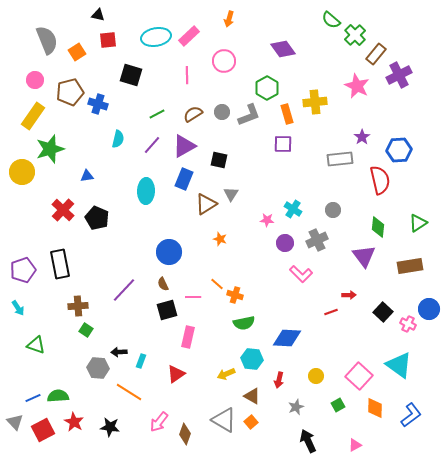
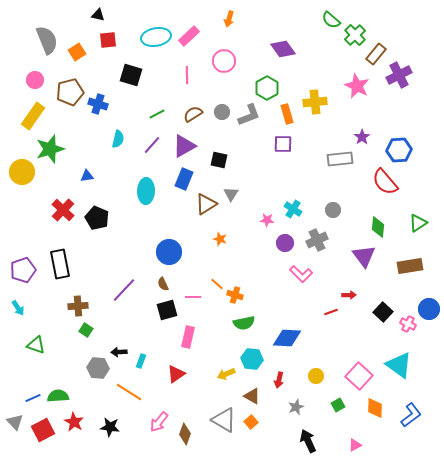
red semicircle at (380, 180): moved 5 px right, 2 px down; rotated 152 degrees clockwise
